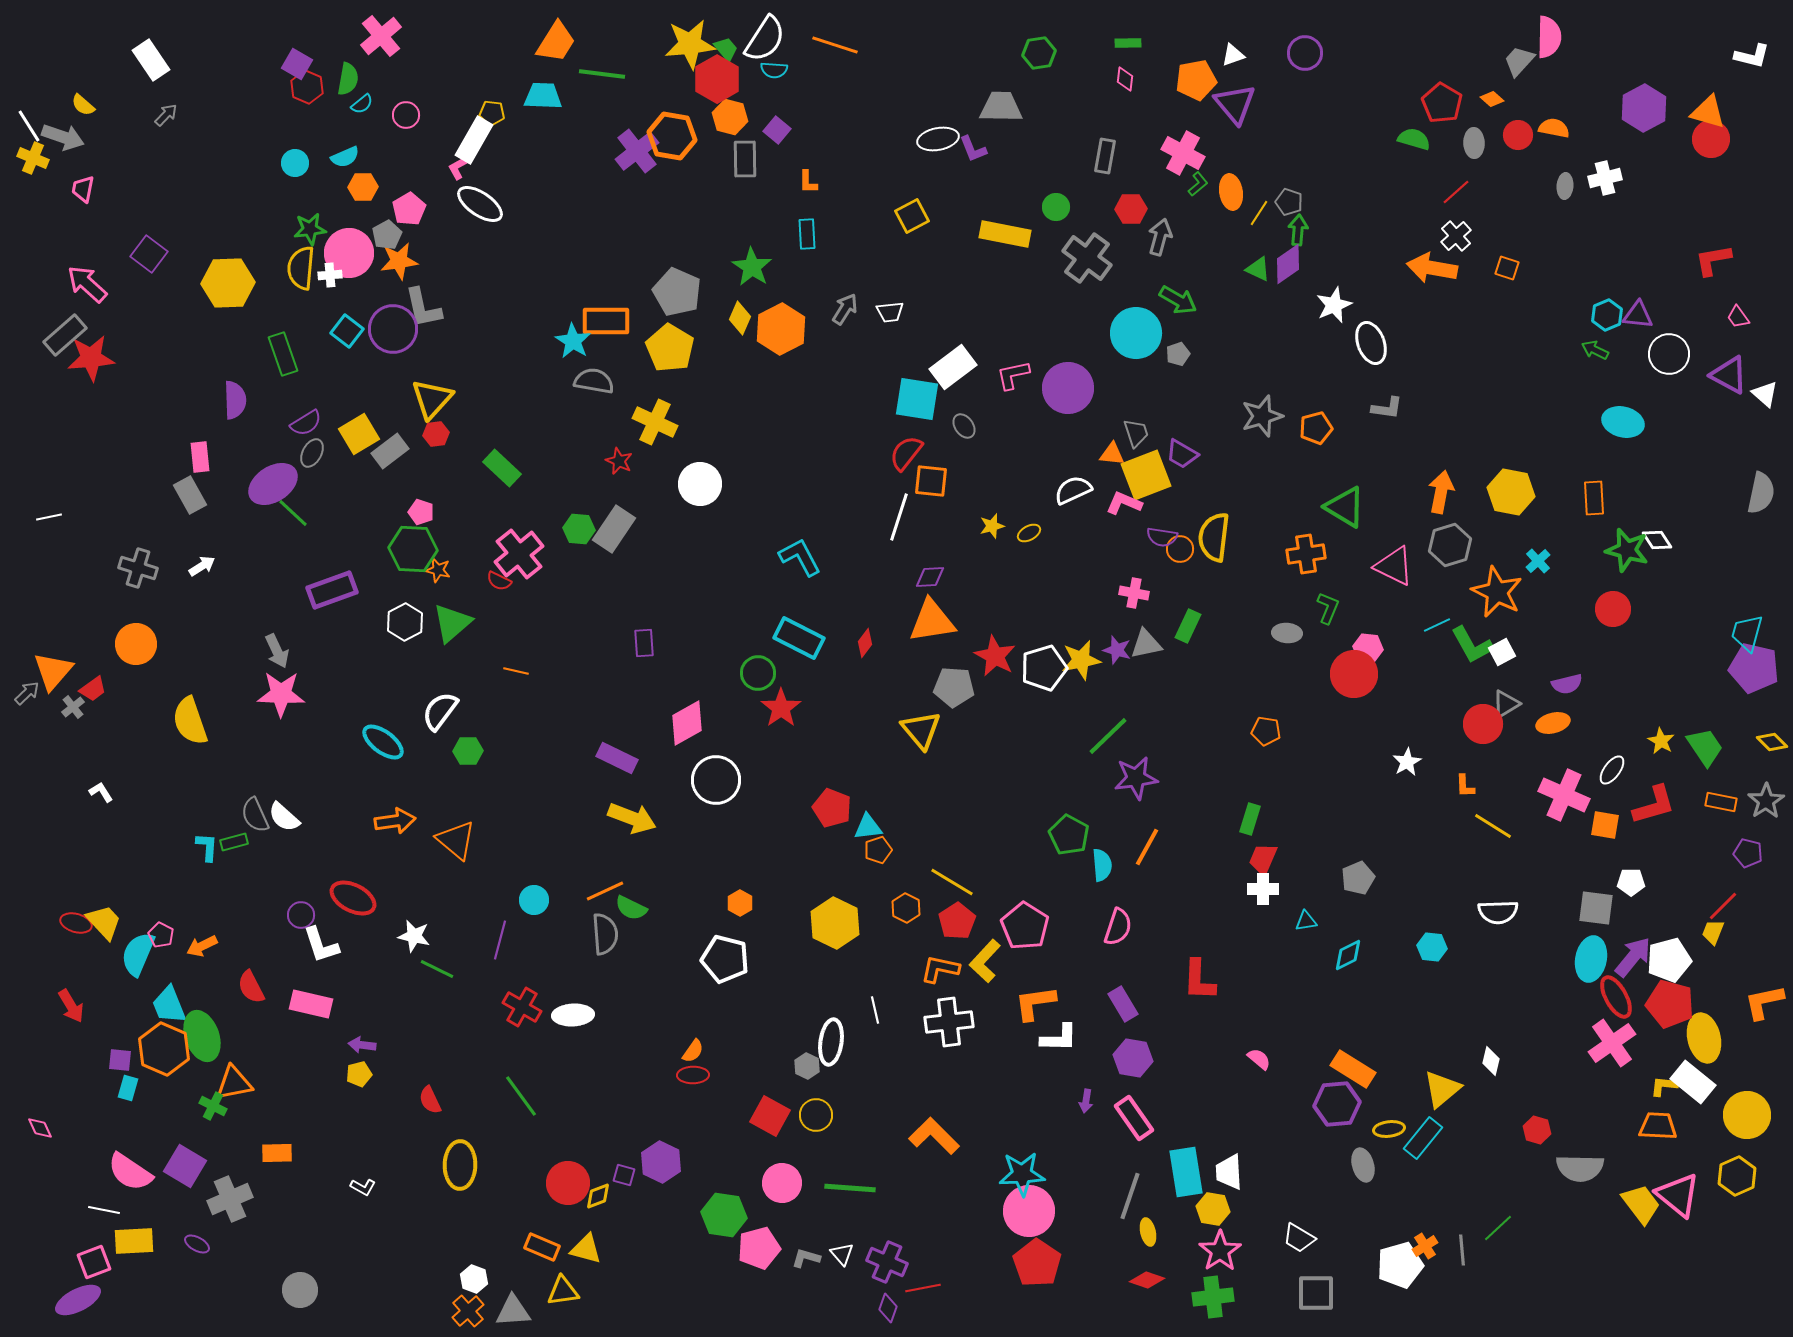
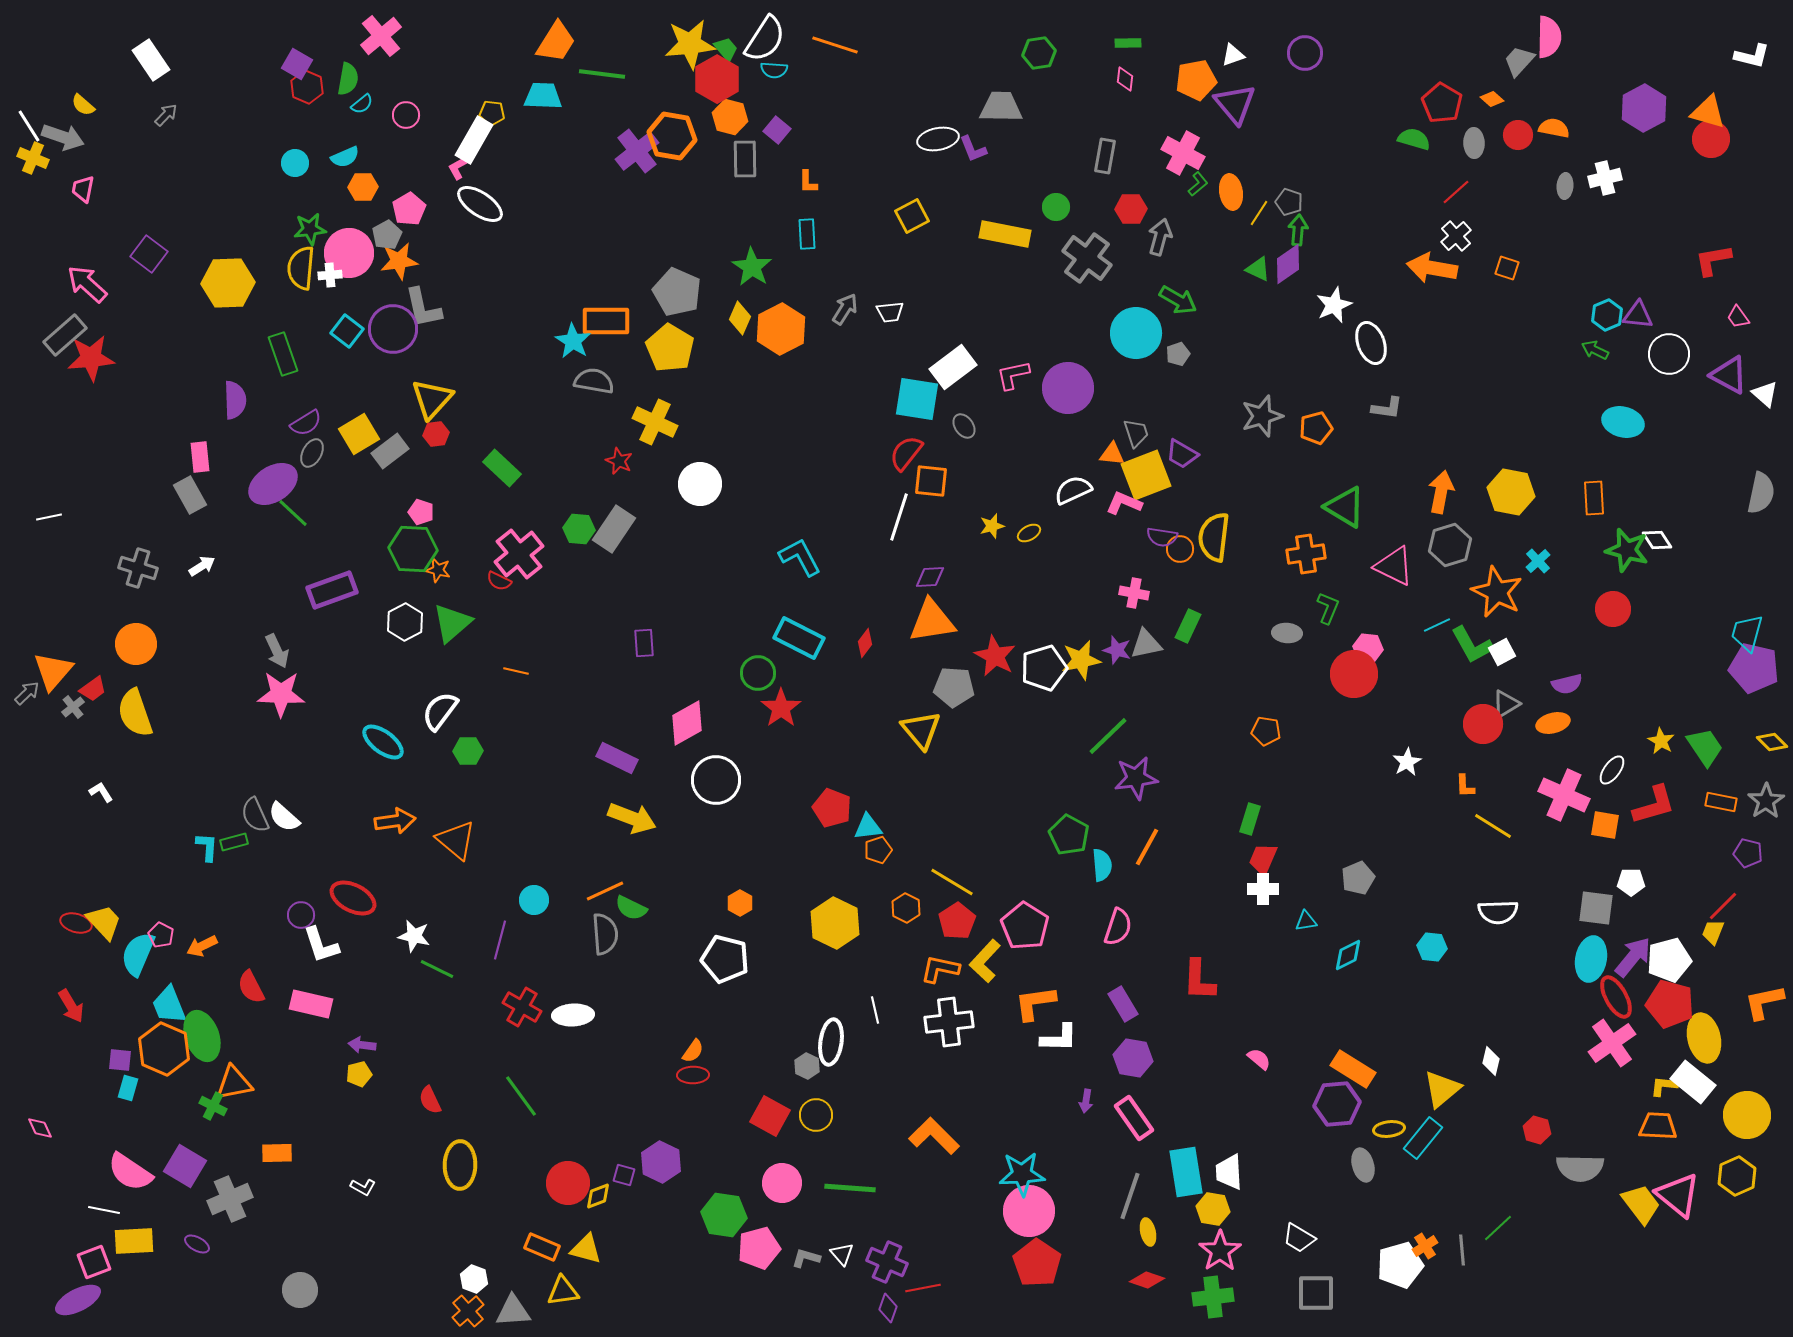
yellow semicircle at (190, 721): moved 55 px left, 8 px up
